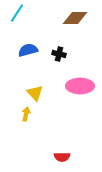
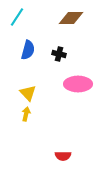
cyan line: moved 4 px down
brown diamond: moved 4 px left
blue semicircle: rotated 120 degrees clockwise
pink ellipse: moved 2 px left, 2 px up
yellow triangle: moved 7 px left
red semicircle: moved 1 px right, 1 px up
